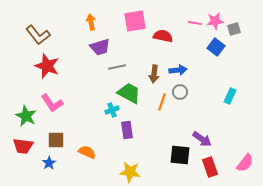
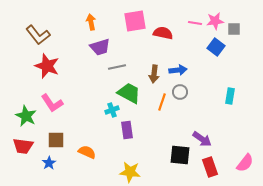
gray square: rotated 16 degrees clockwise
red semicircle: moved 3 px up
cyan rectangle: rotated 14 degrees counterclockwise
